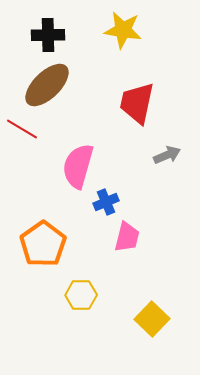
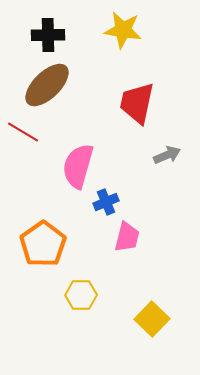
red line: moved 1 px right, 3 px down
